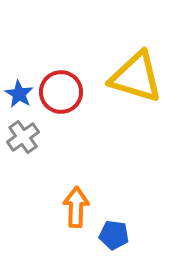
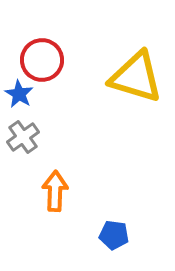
red circle: moved 19 px left, 32 px up
orange arrow: moved 21 px left, 16 px up
